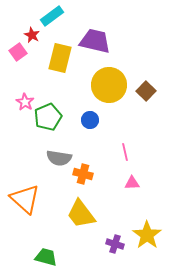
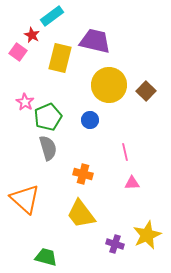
pink square: rotated 18 degrees counterclockwise
gray semicircle: moved 11 px left, 10 px up; rotated 115 degrees counterclockwise
yellow star: rotated 12 degrees clockwise
